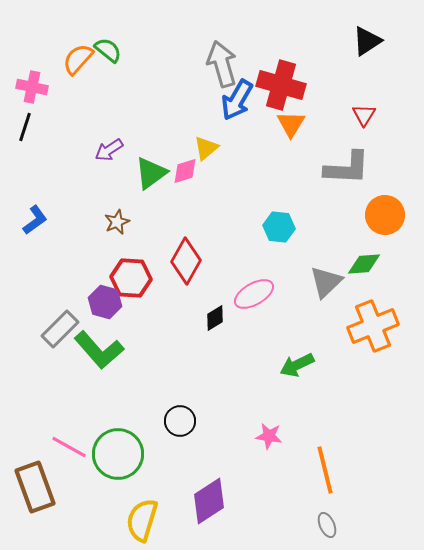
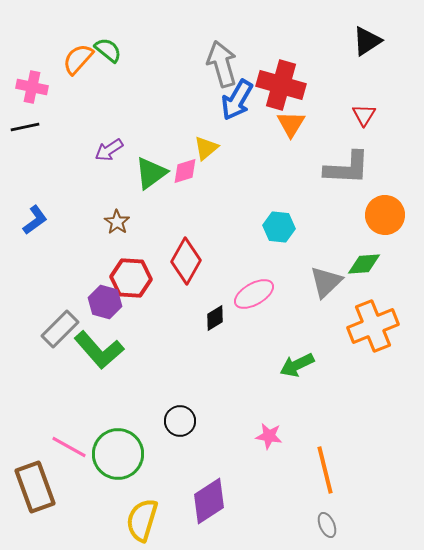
black line: rotated 60 degrees clockwise
brown star: rotated 15 degrees counterclockwise
